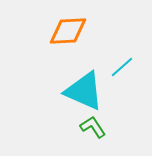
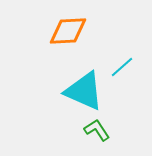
green L-shape: moved 4 px right, 3 px down
